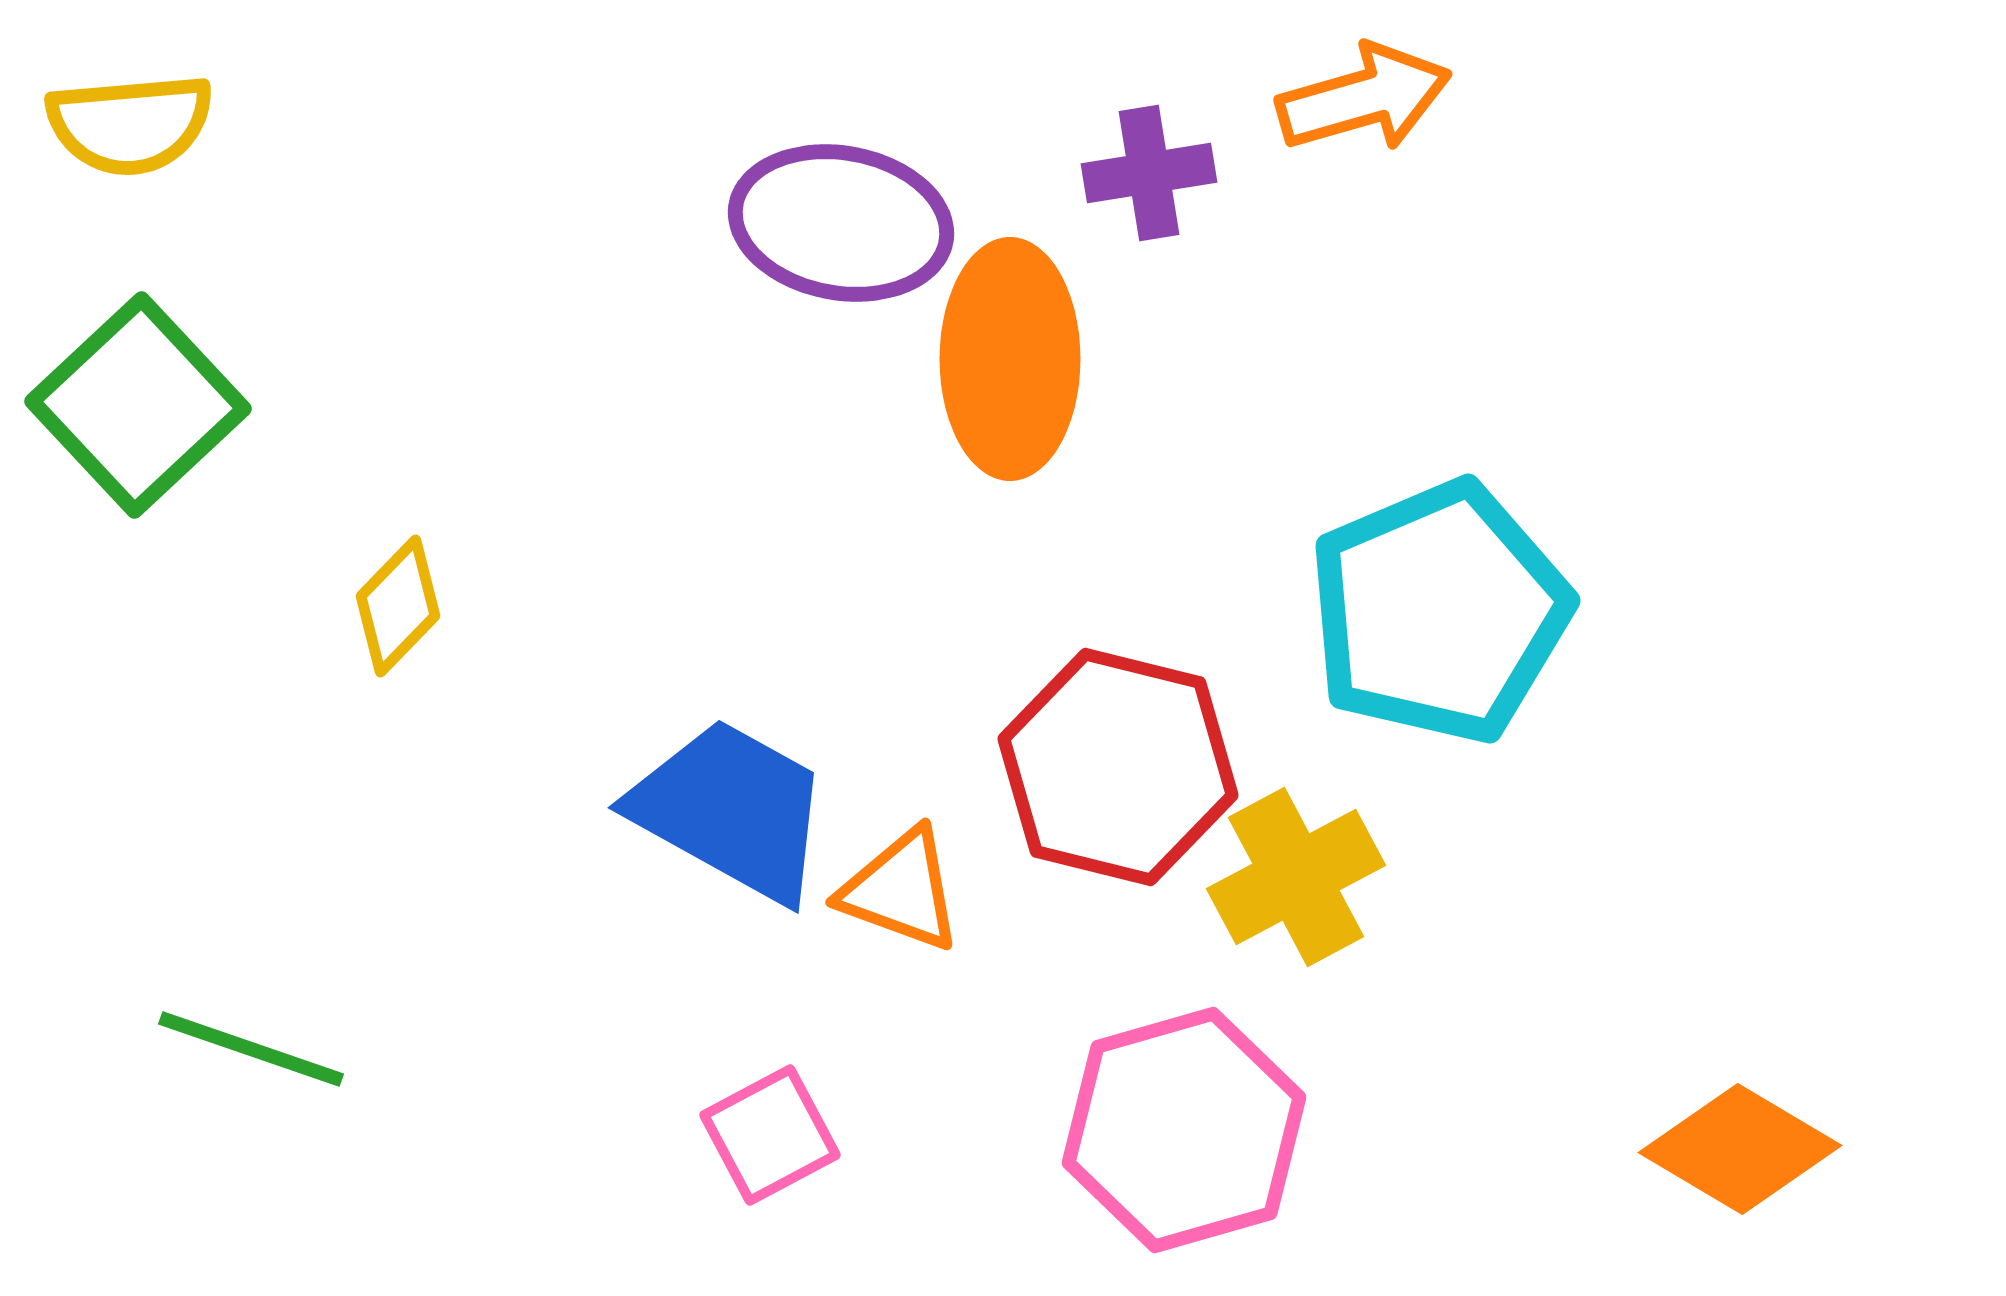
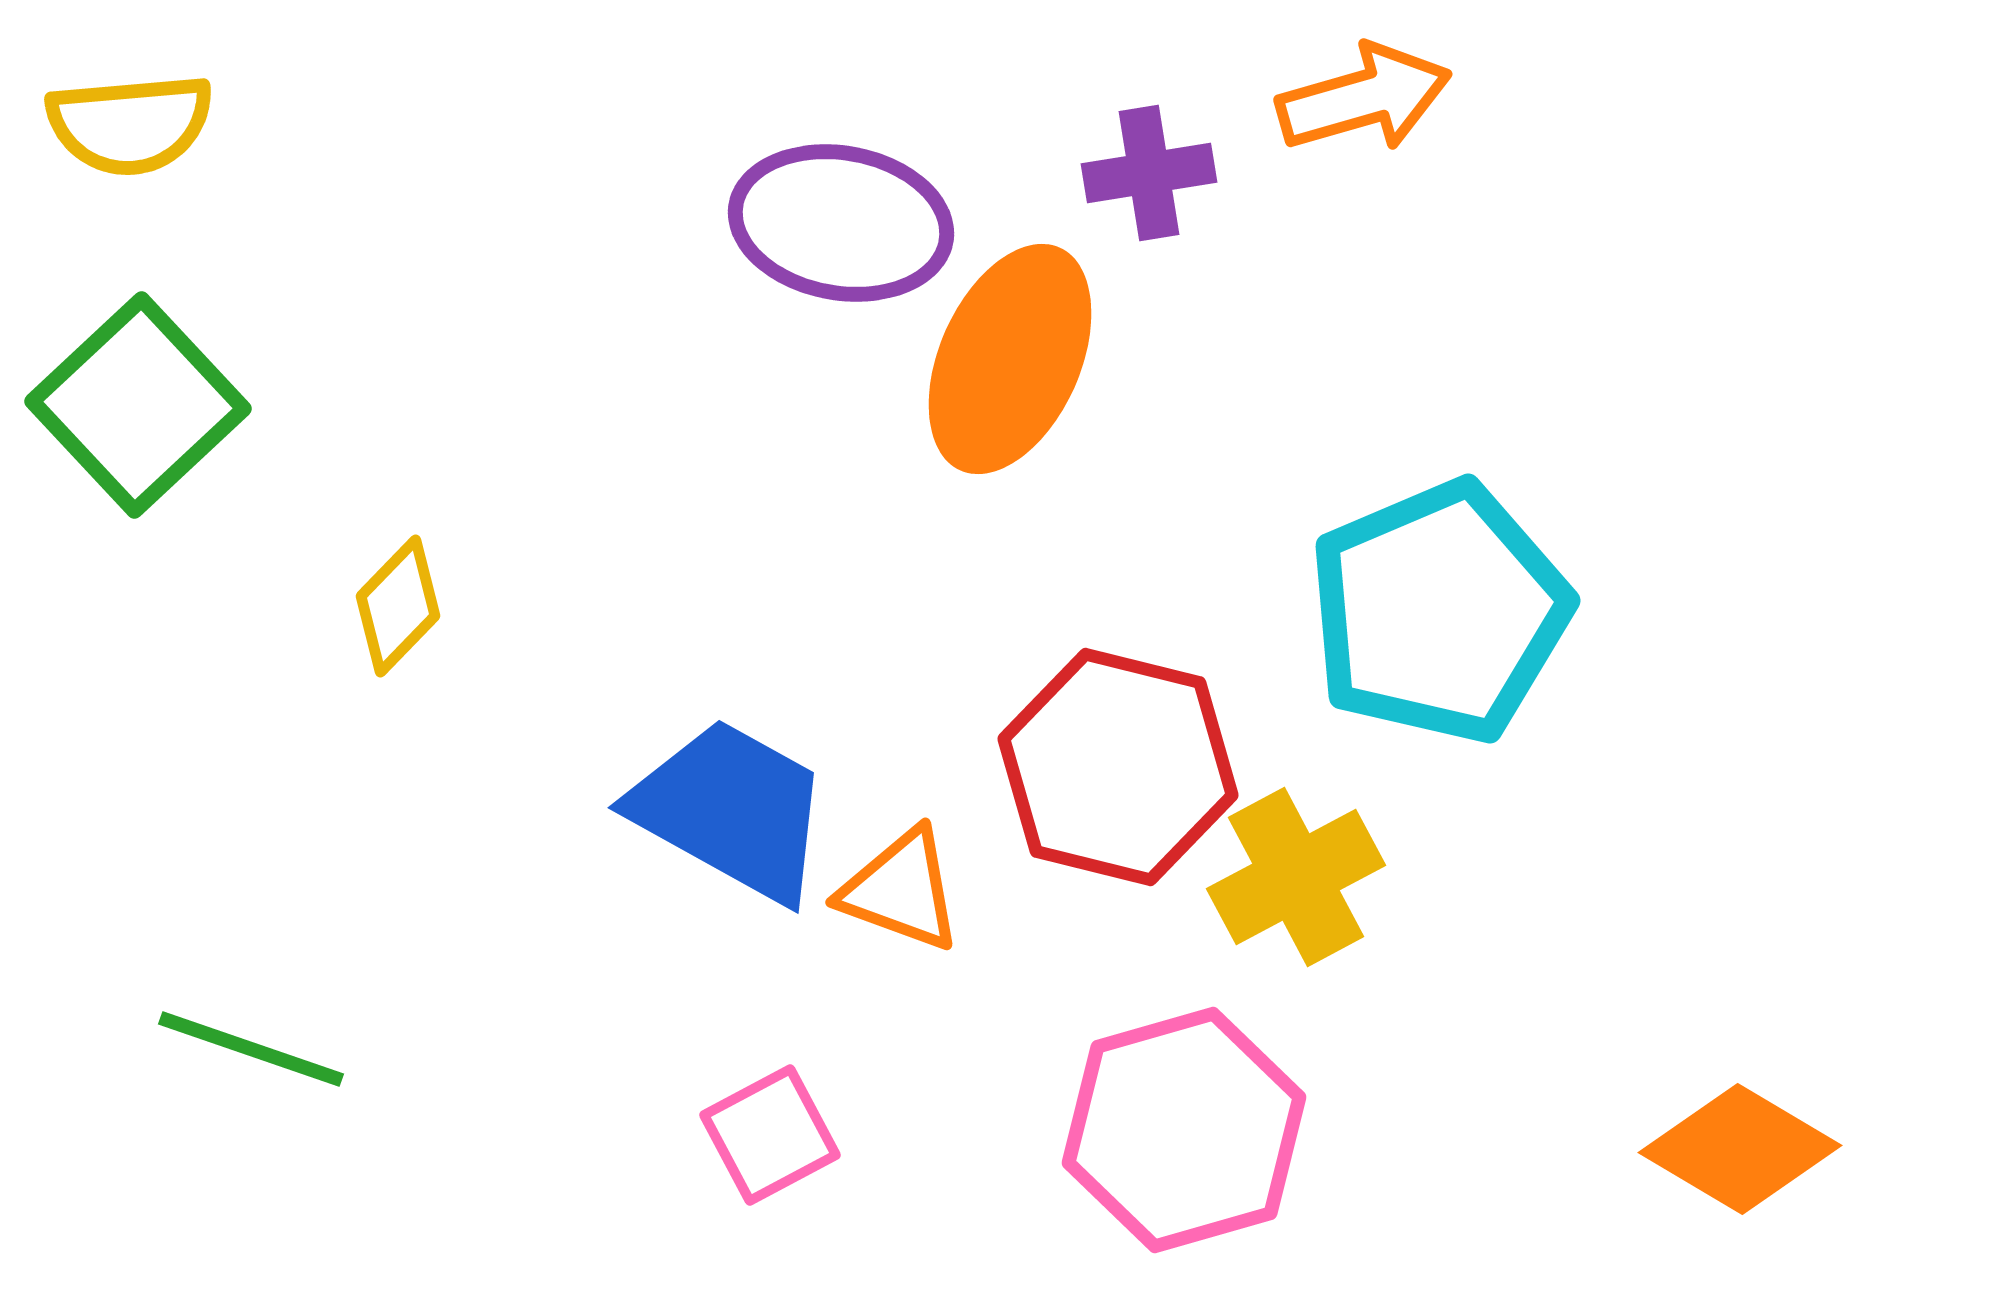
orange ellipse: rotated 24 degrees clockwise
